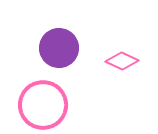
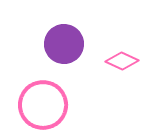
purple circle: moved 5 px right, 4 px up
